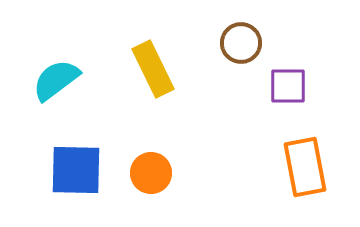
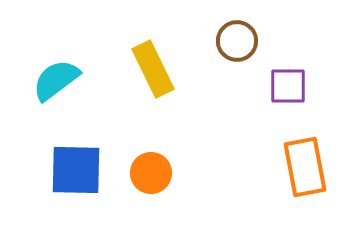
brown circle: moved 4 px left, 2 px up
